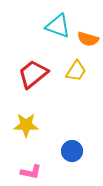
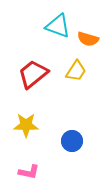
blue circle: moved 10 px up
pink L-shape: moved 2 px left
